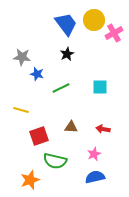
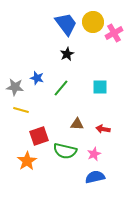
yellow circle: moved 1 px left, 2 px down
gray star: moved 7 px left, 30 px down
blue star: moved 4 px down
green line: rotated 24 degrees counterclockwise
brown triangle: moved 6 px right, 3 px up
green semicircle: moved 10 px right, 10 px up
orange star: moved 3 px left, 19 px up; rotated 12 degrees counterclockwise
